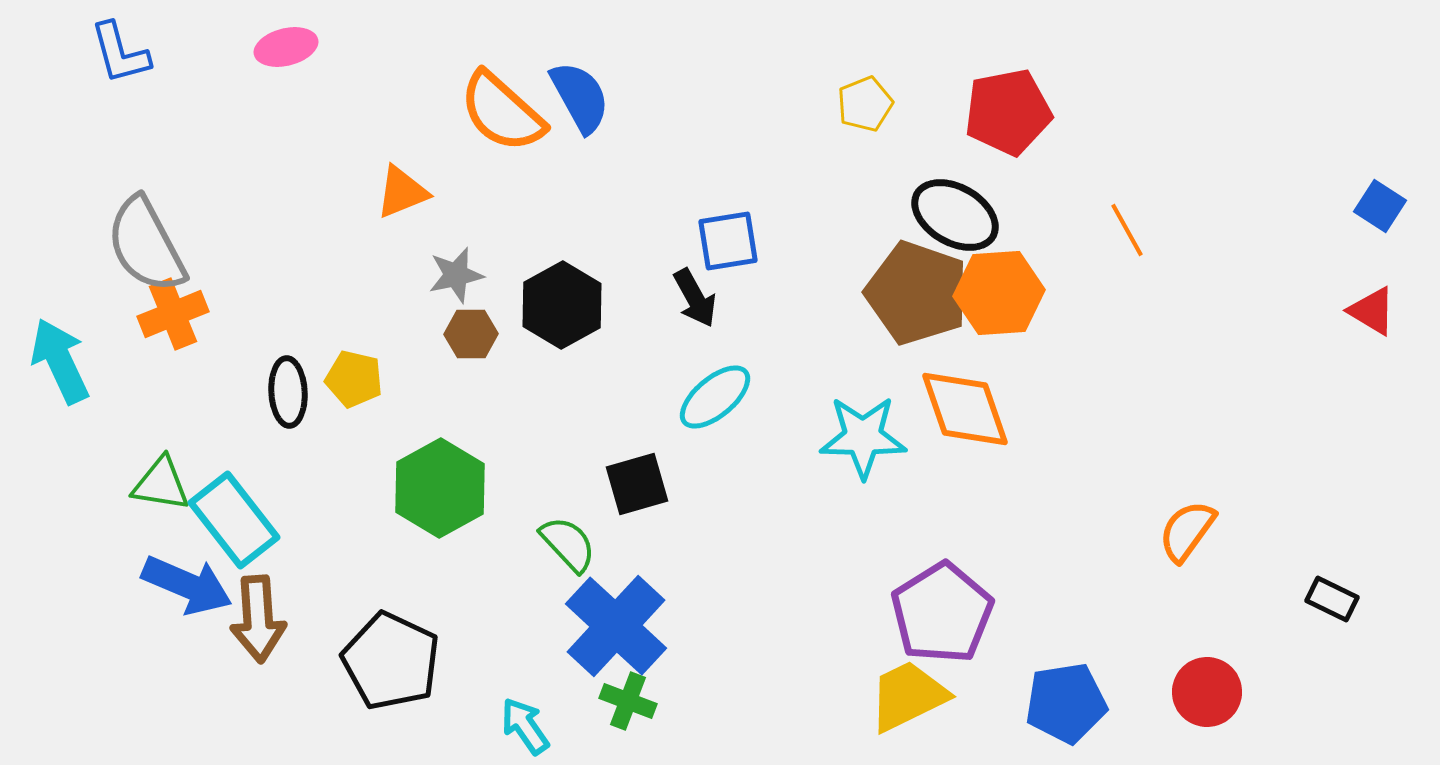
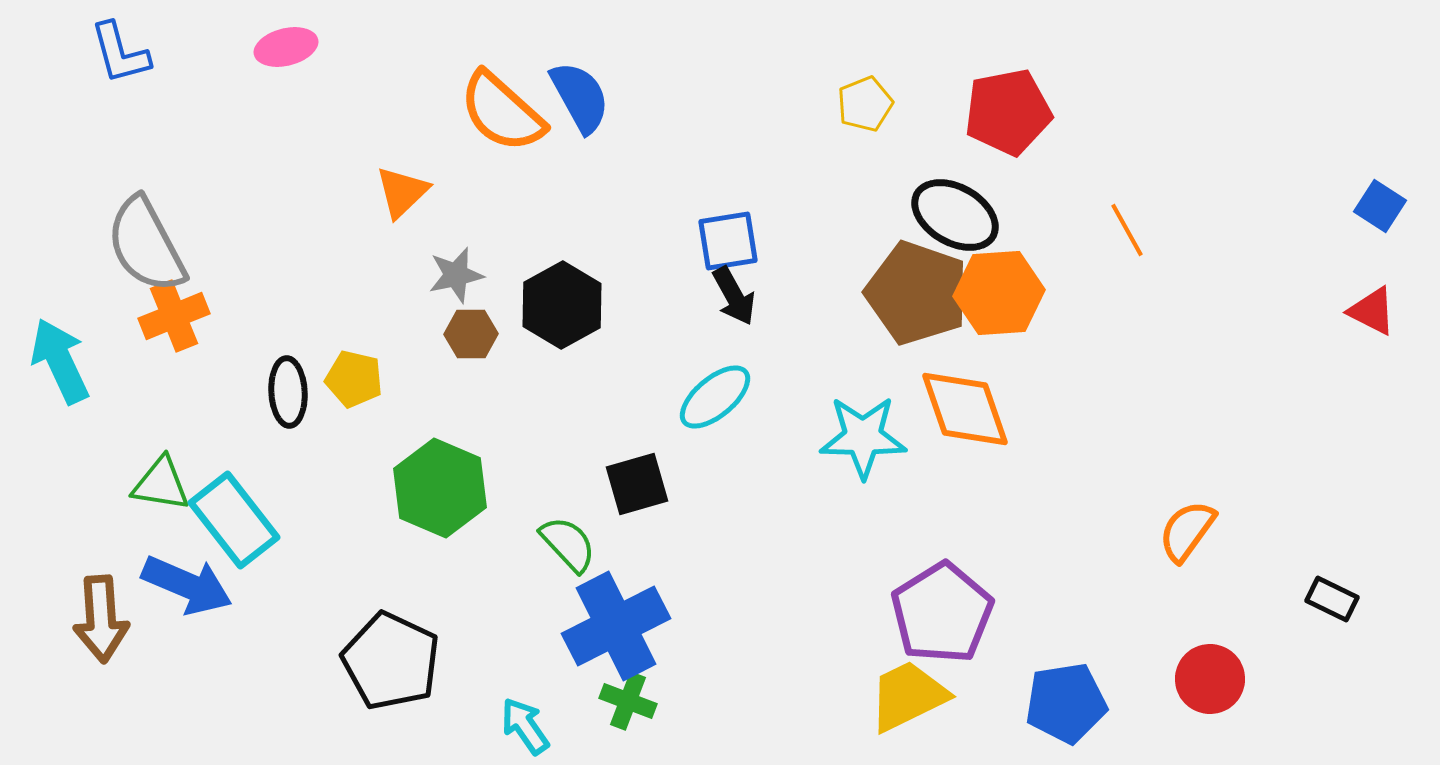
orange triangle at (402, 192): rotated 22 degrees counterclockwise
black arrow at (695, 298): moved 39 px right, 2 px up
red triangle at (1372, 311): rotated 4 degrees counterclockwise
orange cross at (173, 314): moved 1 px right, 2 px down
green hexagon at (440, 488): rotated 8 degrees counterclockwise
brown arrow at (258, 619): moved 157 px left
blue cross at (616, 626): rotated 20 degrees clockwise
red circle at (1207, 692): moved 3 px right, 13 px up
